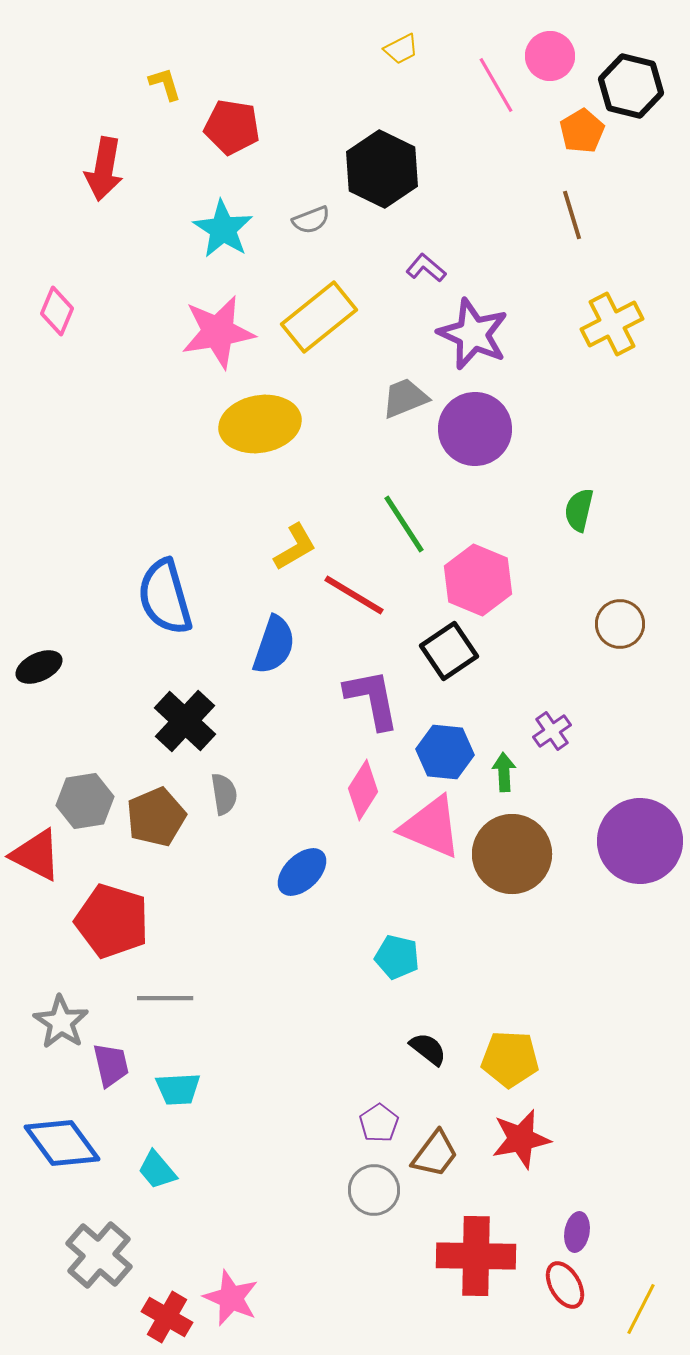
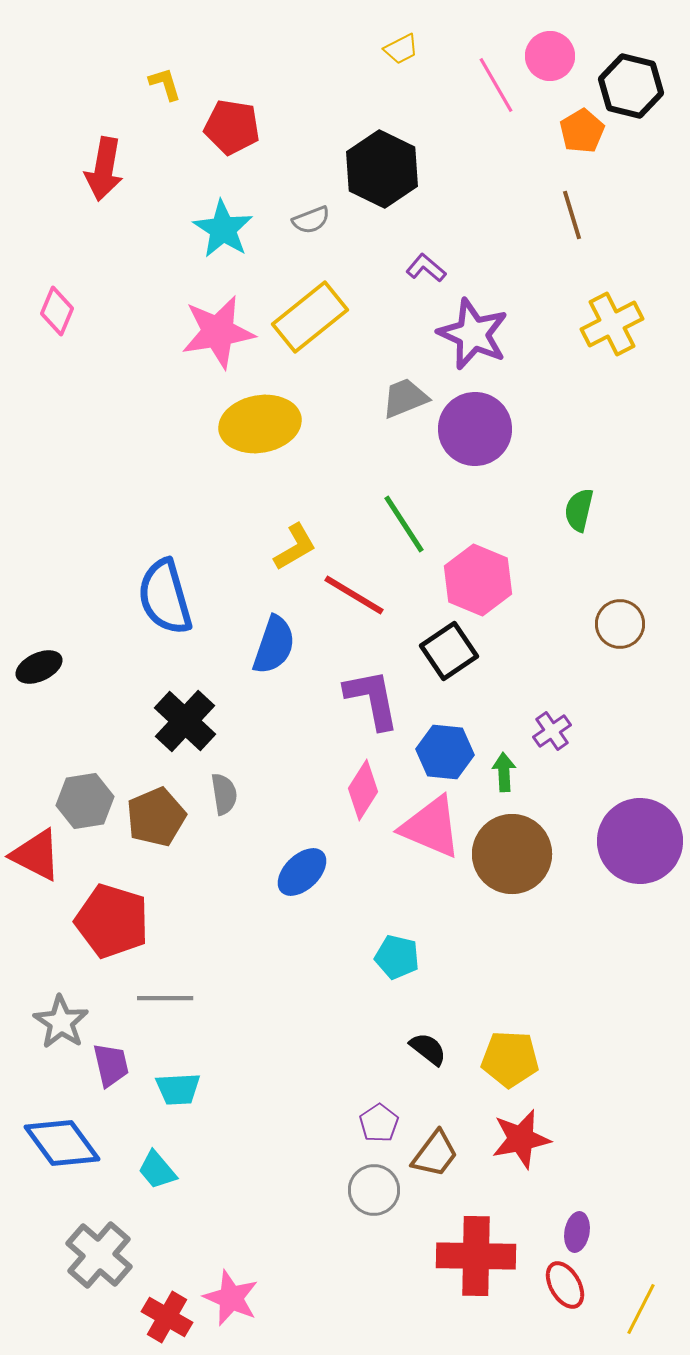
yellow rectangle at (319, 317): moved 9 px left
